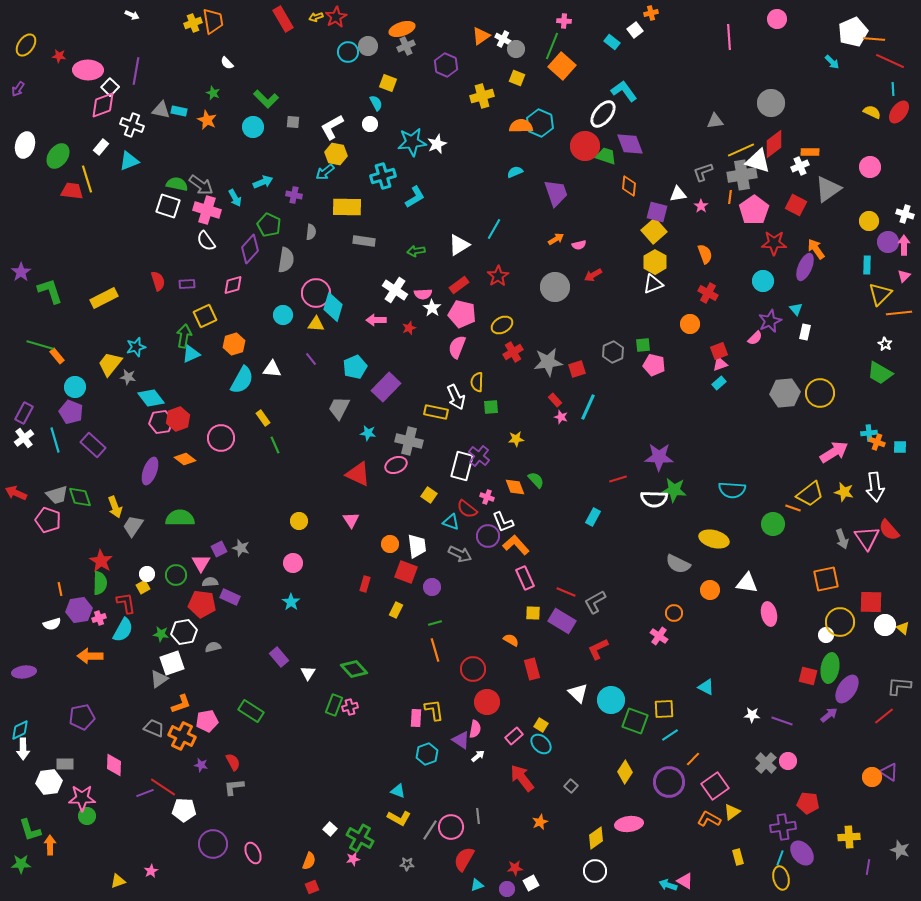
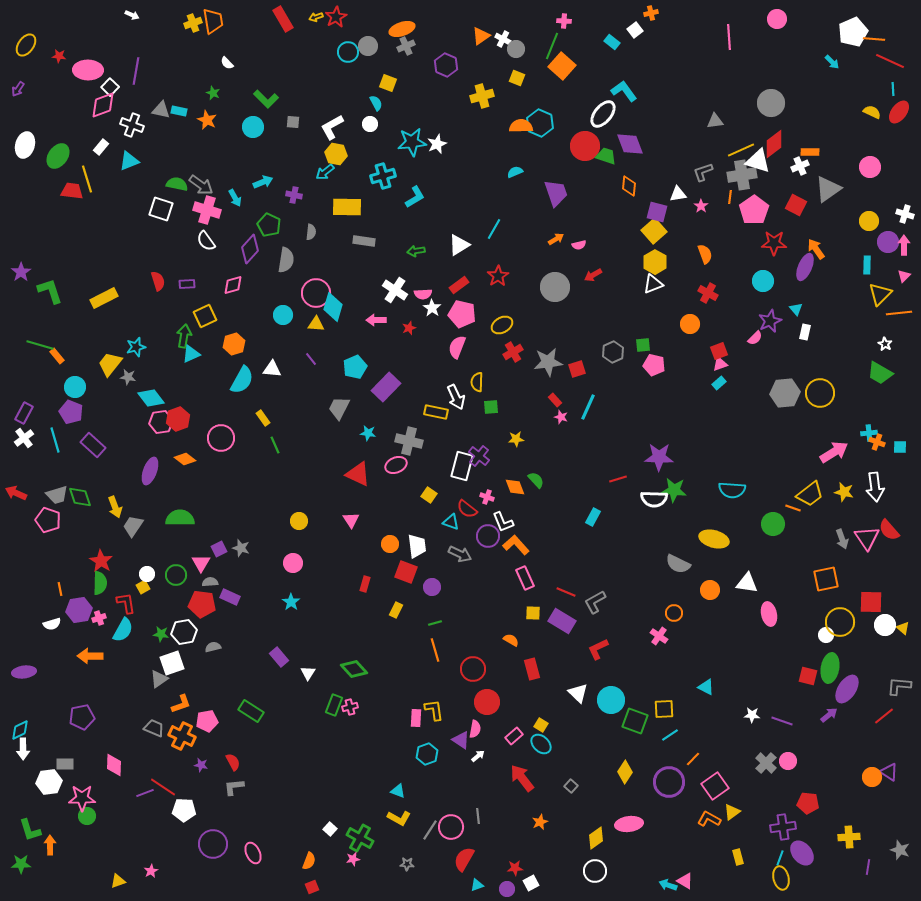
white square at (168, 206): moved 7 px left, 3 px down
